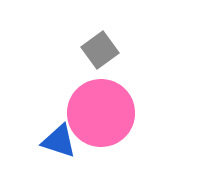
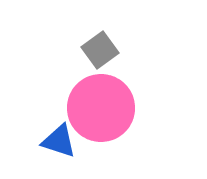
pink circle: moved 5 px up
